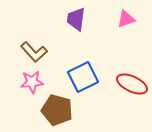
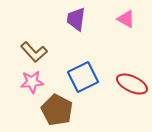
pink triangle: rotated 48 degrees clockwise
brown pentagon: rotated 12 degrees clockwise
